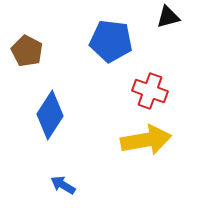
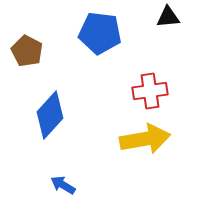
black triangle: rotated 10 degrees clockwise
blue pentagon: moved 11 px left, 8 px up
red cross: rotated 28 degrees counterclockwise
blue diamond: rotated 9 degrees clockwise
yellow arrow: moved 1 px left, 1 px up
